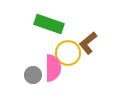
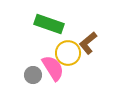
pink semicircle: rotated 32 degrees counterclockwise
